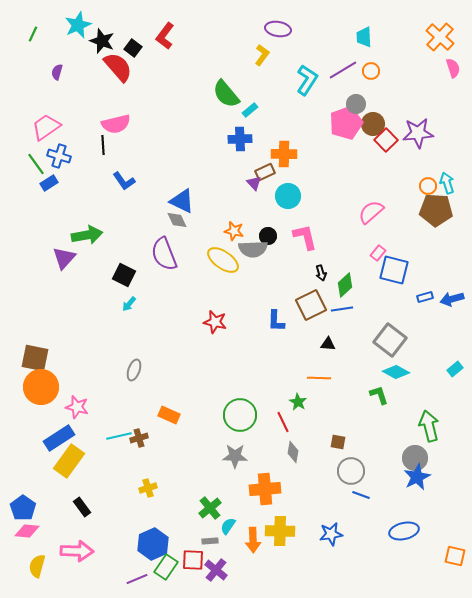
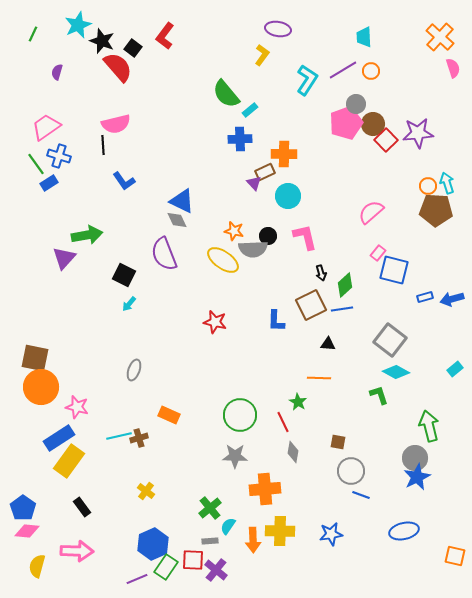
yellow cross at (148, 488): moved 2 px left, 3 px down; rotated 36 degrees counterclockwise
